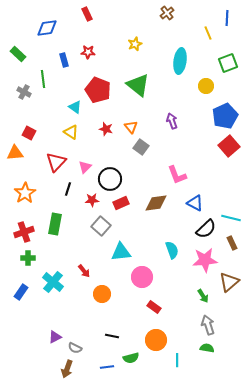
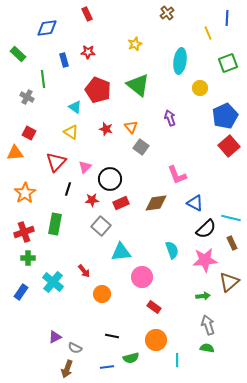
yellow circle at (206, 86): moved 6 px left, 2 px down
gray cross at (24, 92): moved 3 px right, 5 px down
purple arrow at (172, 121): moved 2 px left, 3 px up
green arrow at (203, 296): rotated 64 degrees counterclockwise
